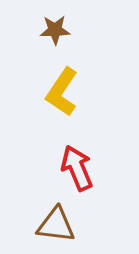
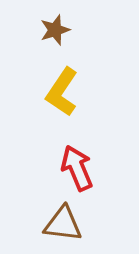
brown star: rotated 16 degrees counterclockwise
brown triangle: moved 7 px right, 1 px up
